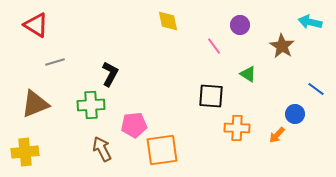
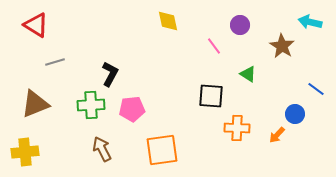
pink pentagon: moved 2 px left, 16 px up
